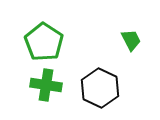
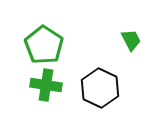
green pentagon: moved 3 px down
